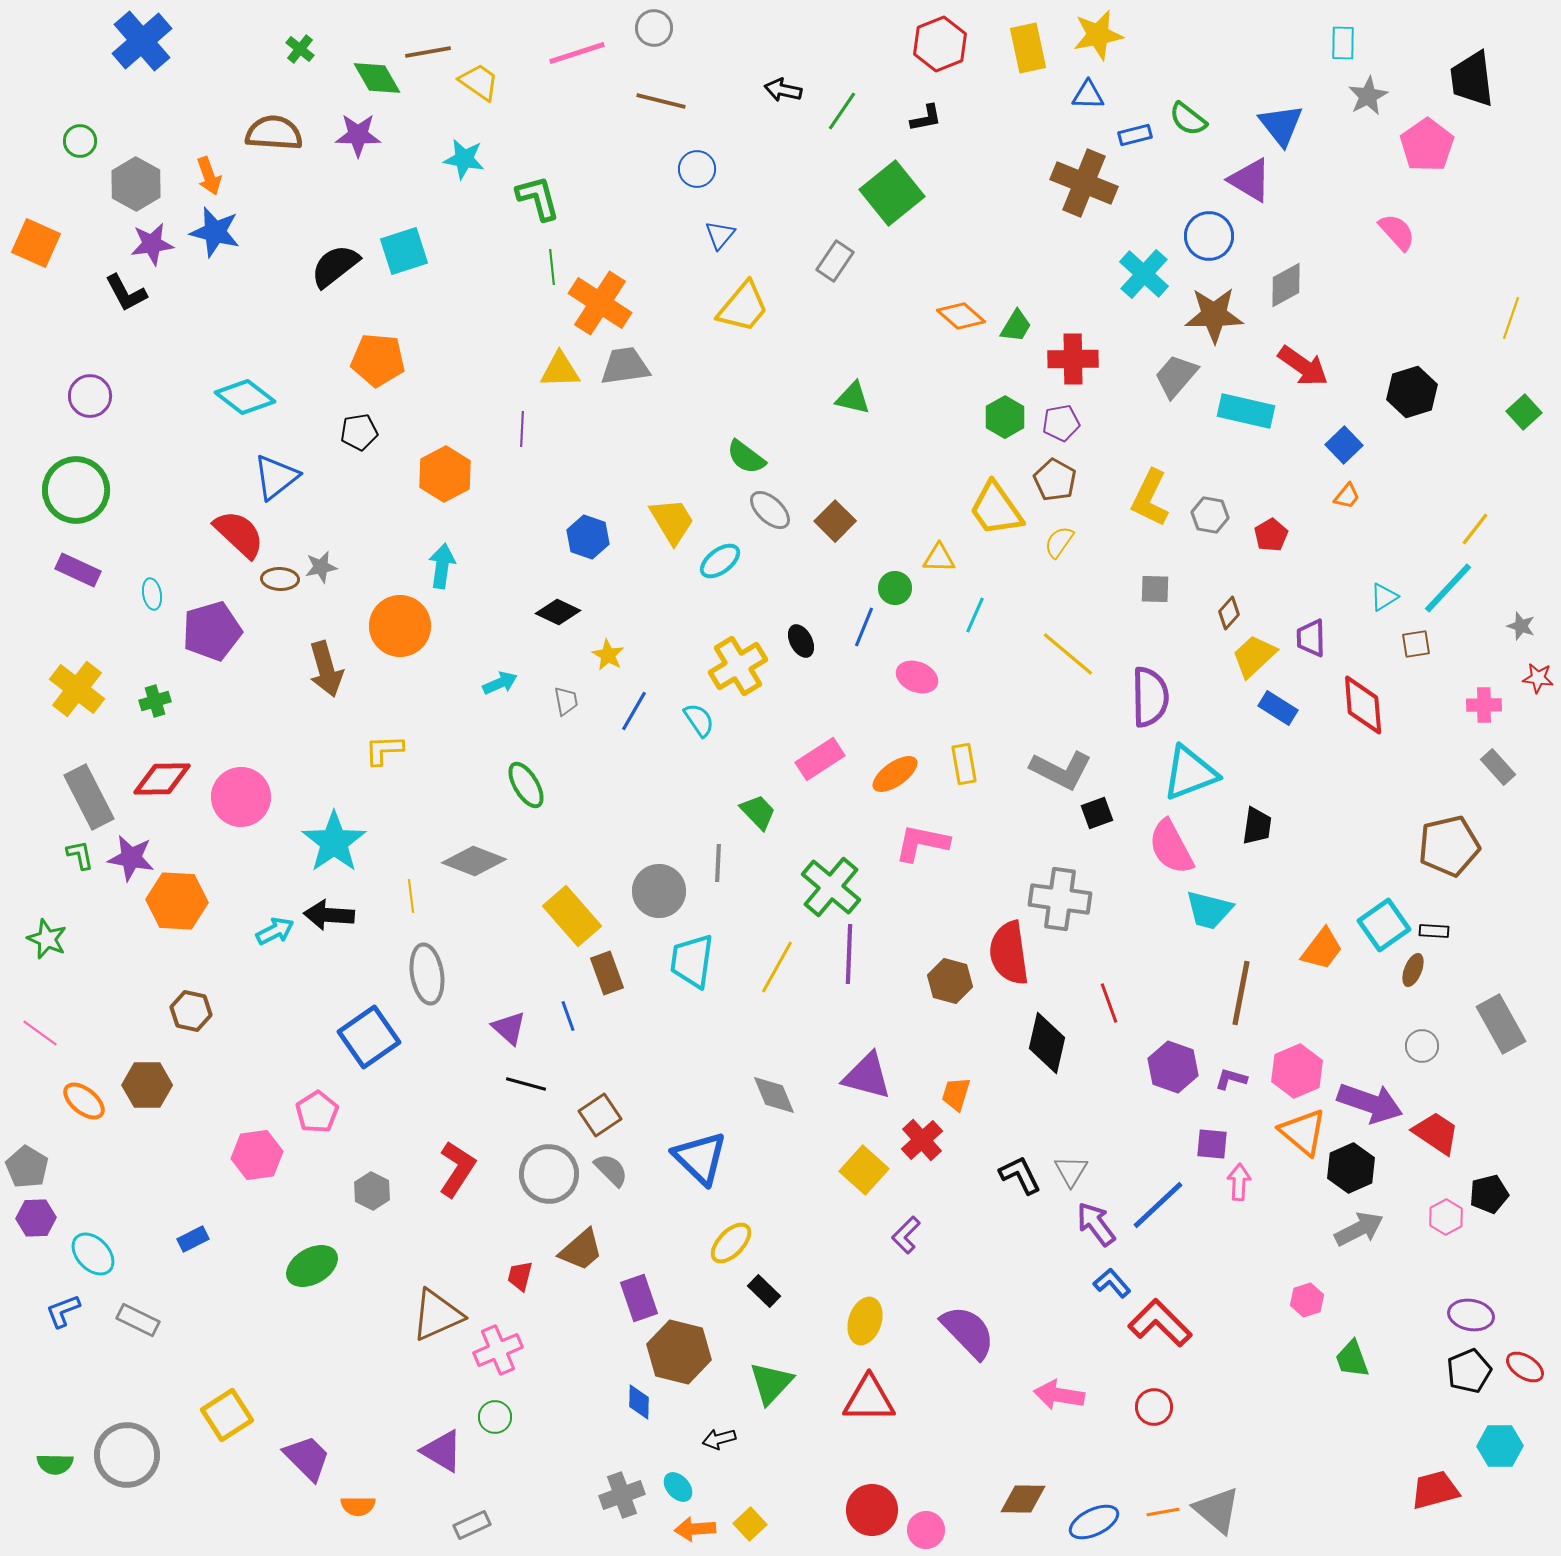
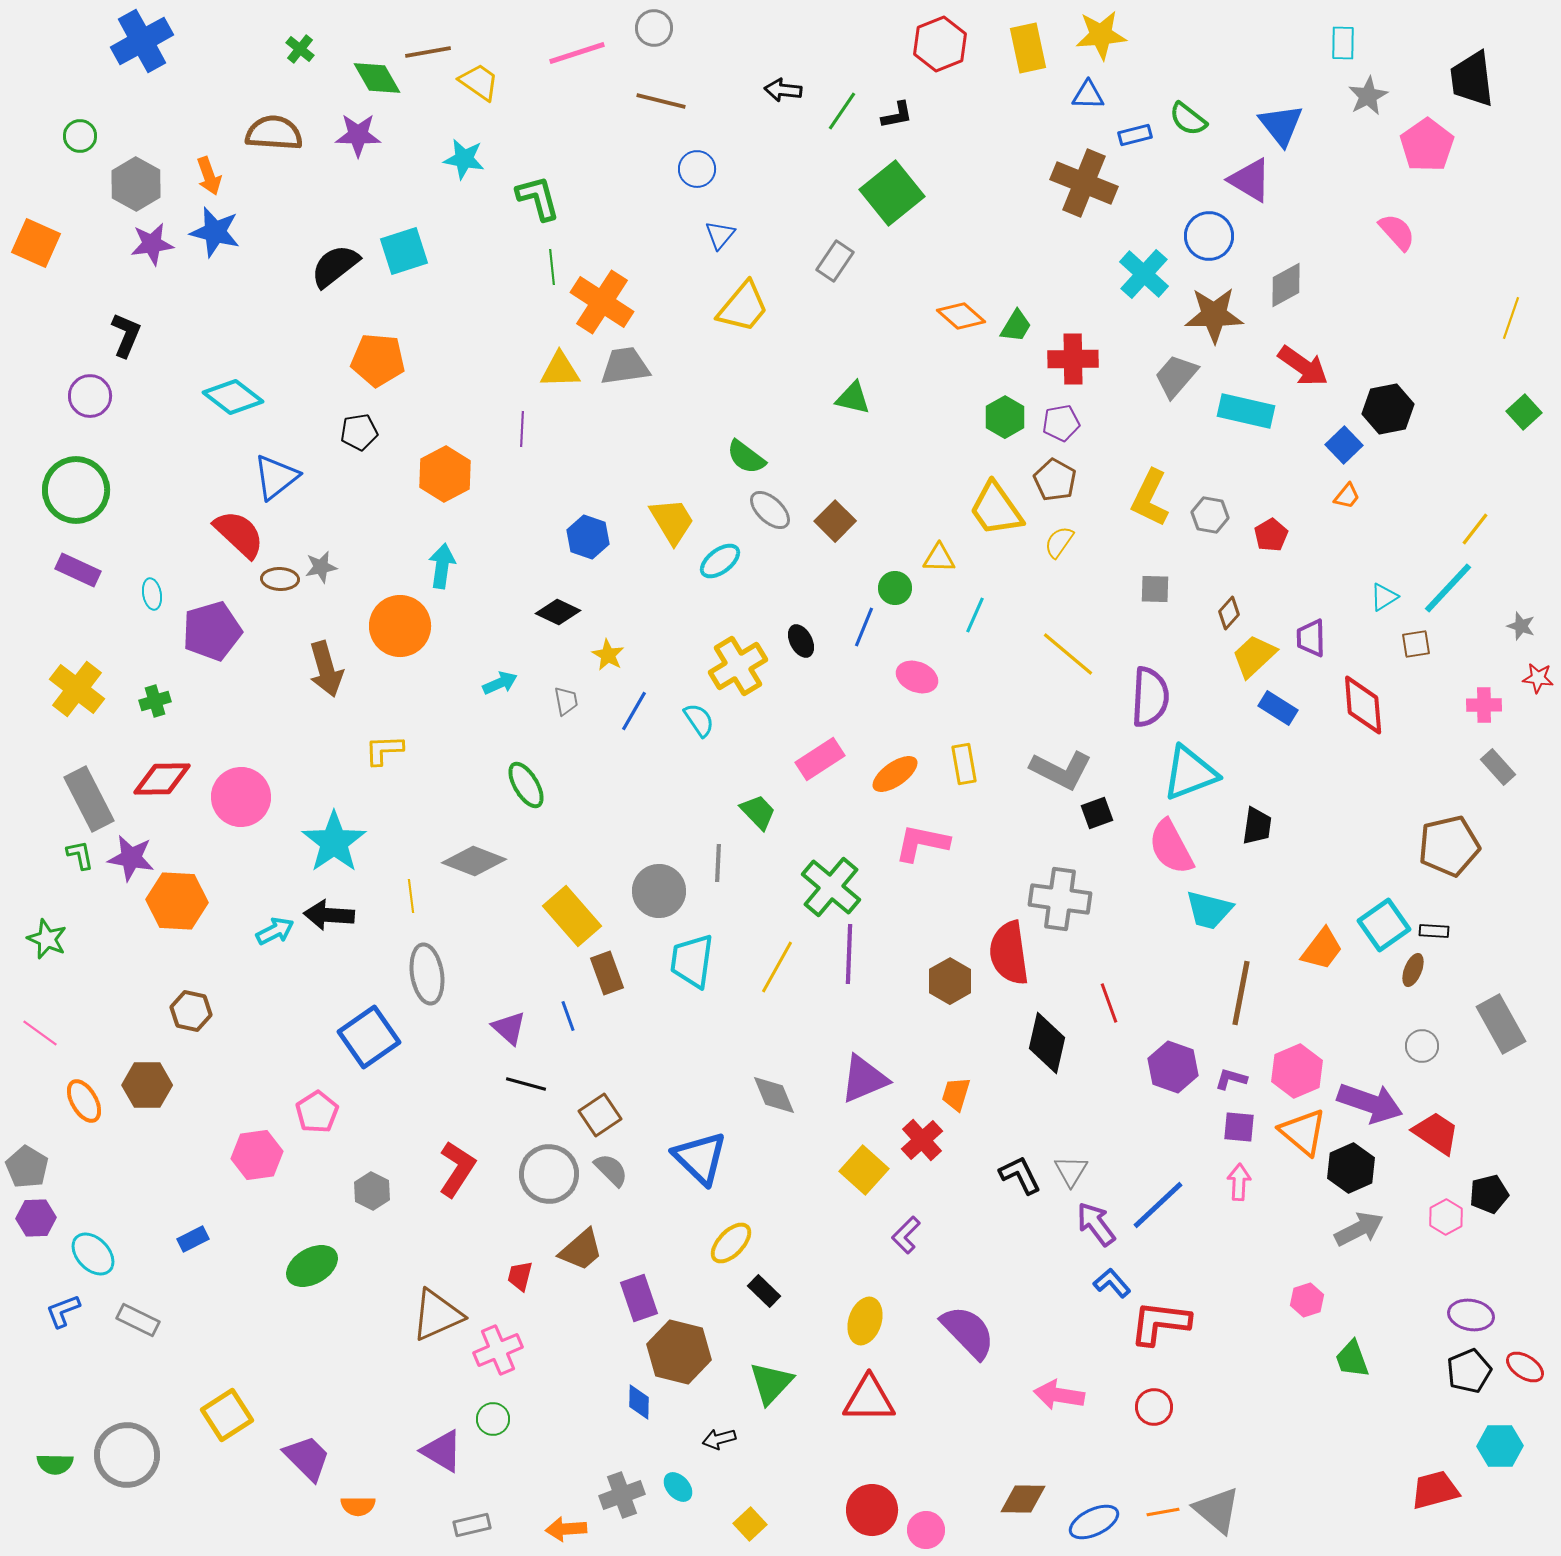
yellow star at (1098, 35): moved 3 px right; rotated 6 degrees clockwise
blue cross at (142, 41): rotated 12 degrees clockwise
black arrow at (783, 90): rotated 6 degrees counterclockwise
black L-shape at (926, 118): moved 29 px left, 3 px up
green circle at (80, 141): moved 5 px up
black L-shape at (126, 293): moved 42 px down; rotated 129 degrees counterclockwise
orange cross at (600, 303): moved 2 px right, 1 px up
black hexagon at (1412, 392): moved 24 px left, 17 px down; rotated 6 degrees clockwise
cyan diamond at (245, 397): moved 12 px left
purple semicircle at (1150, 697): rotated 4 degrees clockwise
gray rectangle at (89, 797): moved 2 px down
brown hexagon at (950, 981): rotated 15 degrees clockwise
purple triangle at (867, 1076): moved 3 px left, 3 px down; rotated 38 degrees counterclockwise
orange ellipse at (84, 1101): rotated 21 degrees clockwise
purple square at (1212, 1144): moved 27 px right, 17 px up
red L-shape at (1160, 1323): rotated 38 degrees counterclockwise
green circle at (495, 1417): moved 2 px left, 2 px down
gray rectangle at (472, 1525): rotated 12 degrees clockwise
orange arrow at (695, 1529): moved 129 px left
